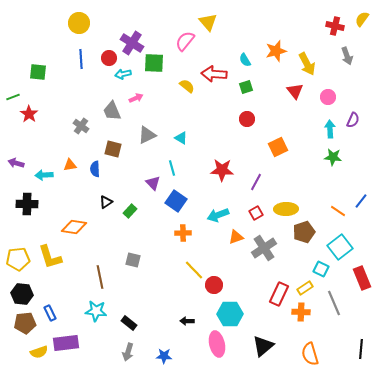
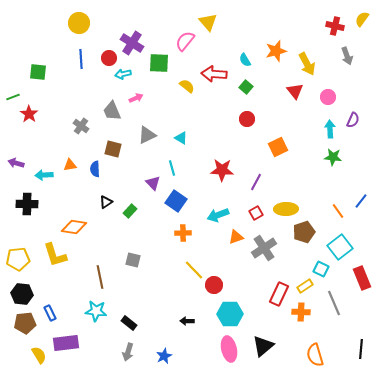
green square at (154, 63): moved 5 px right
green square at (246, 87): rotated 32 degrees counterclockwise
orange line at (338, 211): rotated 21 degrees clockwise
yellow L-shape at (50, 257): moved 5 px right, 2 px up
yellow rectangle at (305, 288): moved 2 px up
pink ellipse at (217, 344): moved 12 px right, 5 px down
yellow semicircle at (39, 352): moved 3 px down; rotated 102 degrees counterclockwise
orange semicircle at (310, 354): moved 5 px right, 1 px down
blue star at (164, 356): rotated 28 degrees counterclockwise
